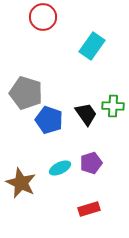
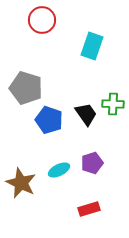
red circle: moved 1 px left, 3 px down
cyan rectangle: rotated 16 degrees counterclockwise
gray pentagon: moved 5 px up
green cross: moved 2 px up
purple pentagon: moved 1 px right
cyan ellipse: moved 1 px left, 2 px down
